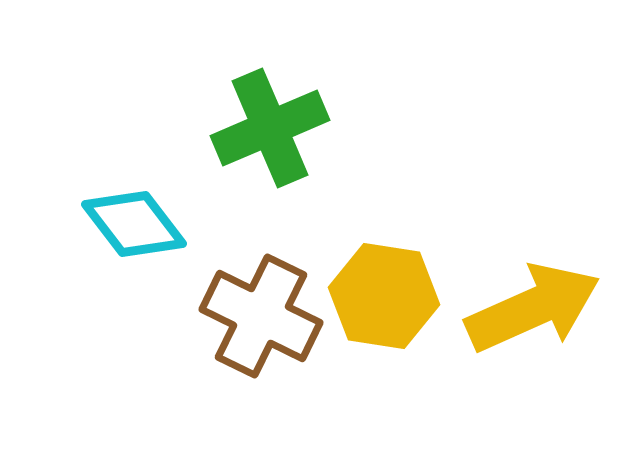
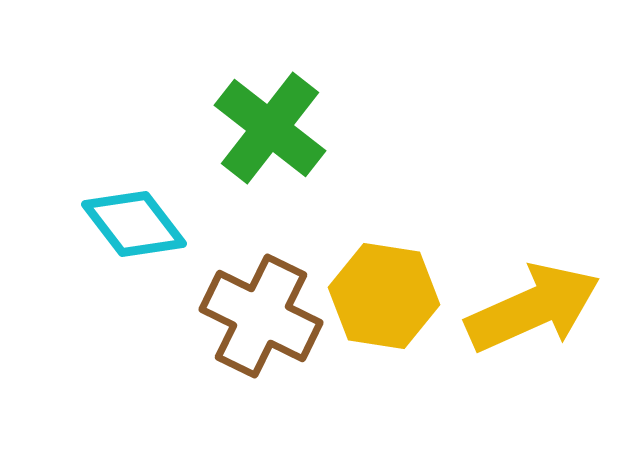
green cross: rotated 29 degrees counterclockwise
